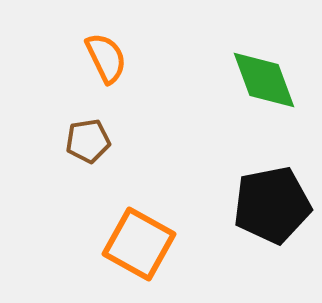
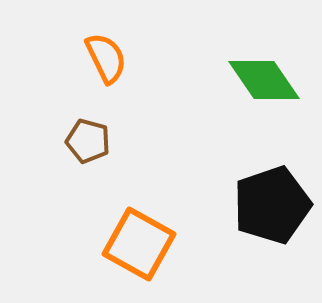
green diamond: rotated 14 degrees counterclockwise
brown pentagon: rotated 24 degrees clockwise
black pentagon: rotated 8 degrees counterclockwise
